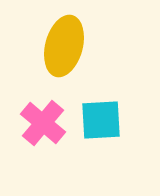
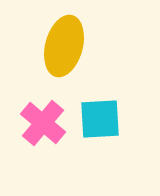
cyan square: moved 1 px left, 1 px up
